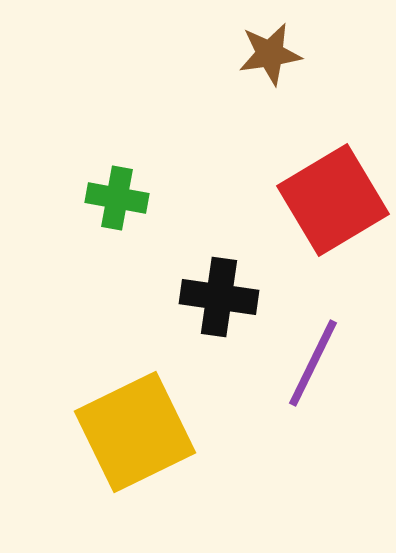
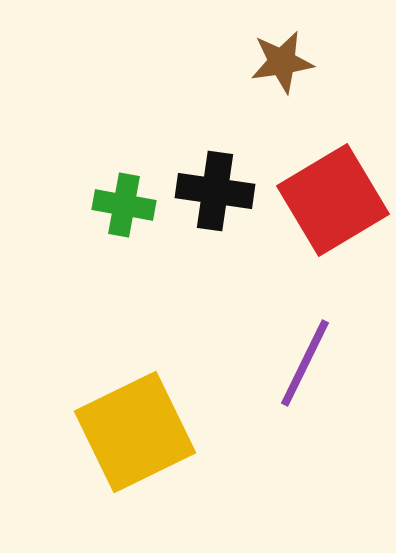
brown star: moved 12 px right, 8 px down
green cross: moved 7 px right, 7 px down
black cross: moved 4 px left, 106 px up
purple line: moved 8 px left
